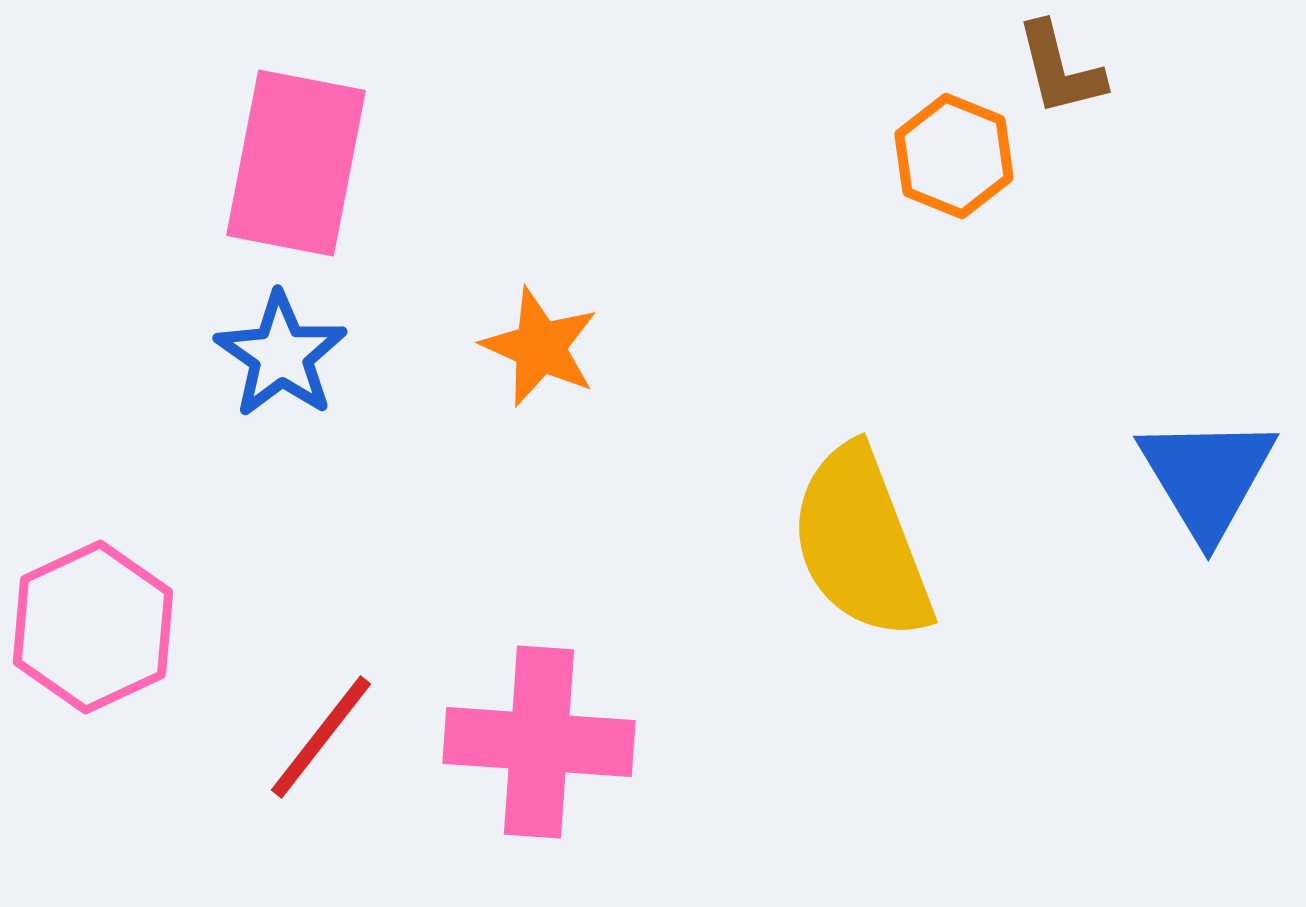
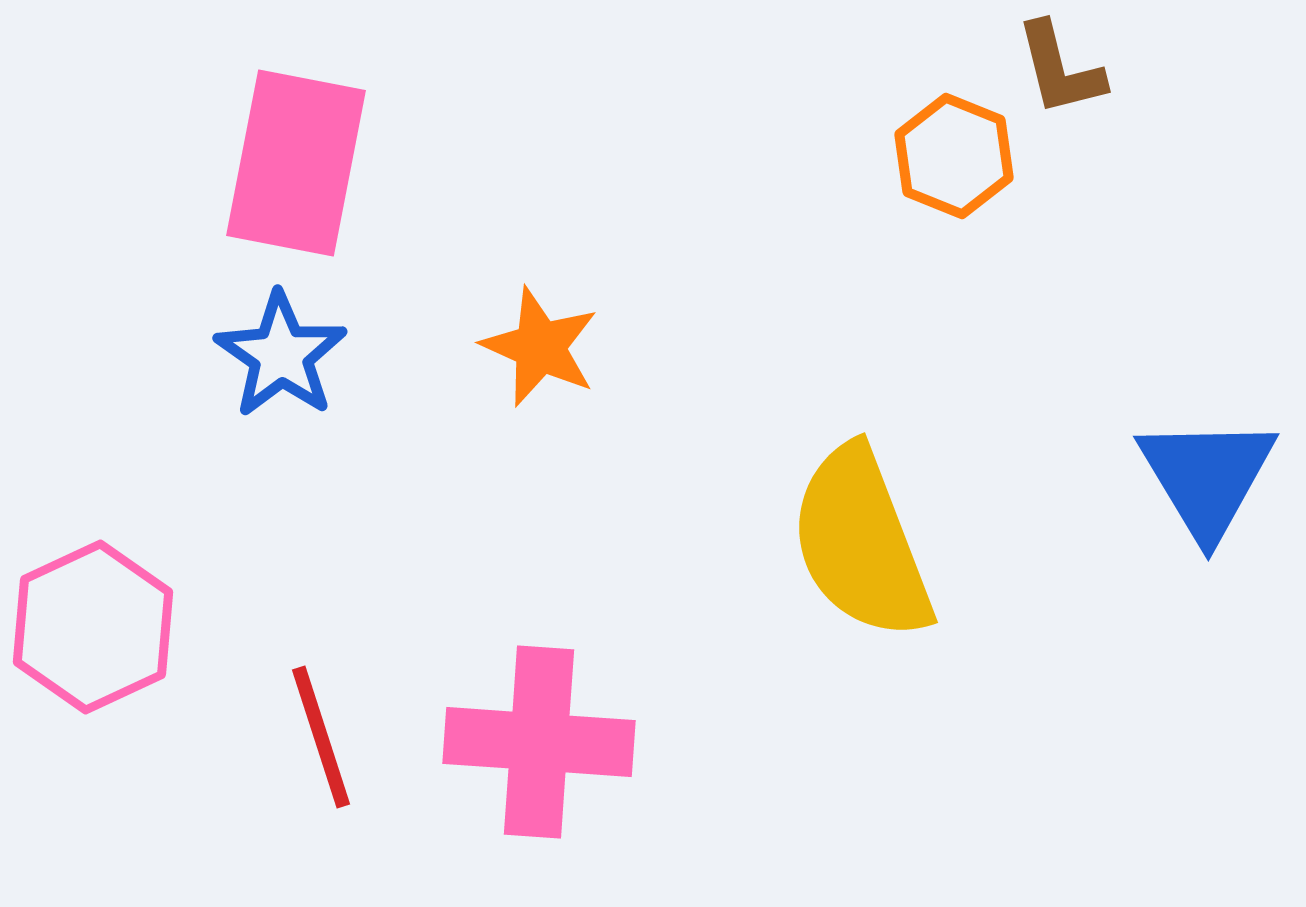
red line: rotated 56 degrees counterclockwise
